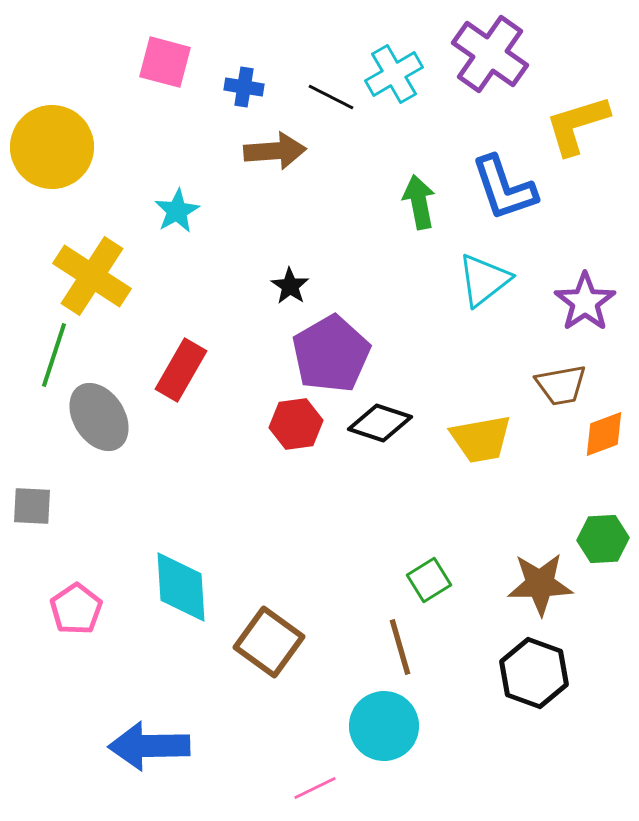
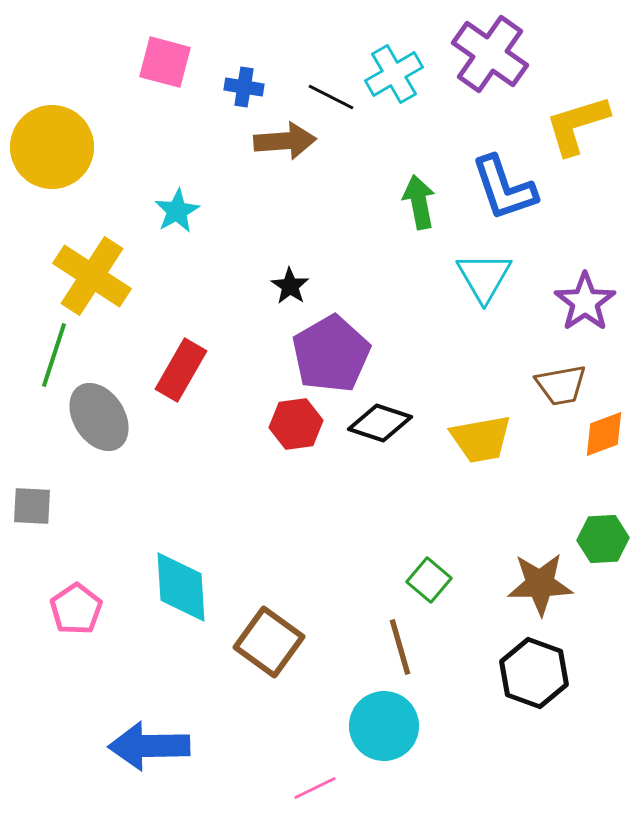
brown arrow: moved 10 px right, 10 px up
cyan triangle: moved 3 px up; rotated 22 degrees counterclockwise
green square: rotated 18 degrees counterclockwise
